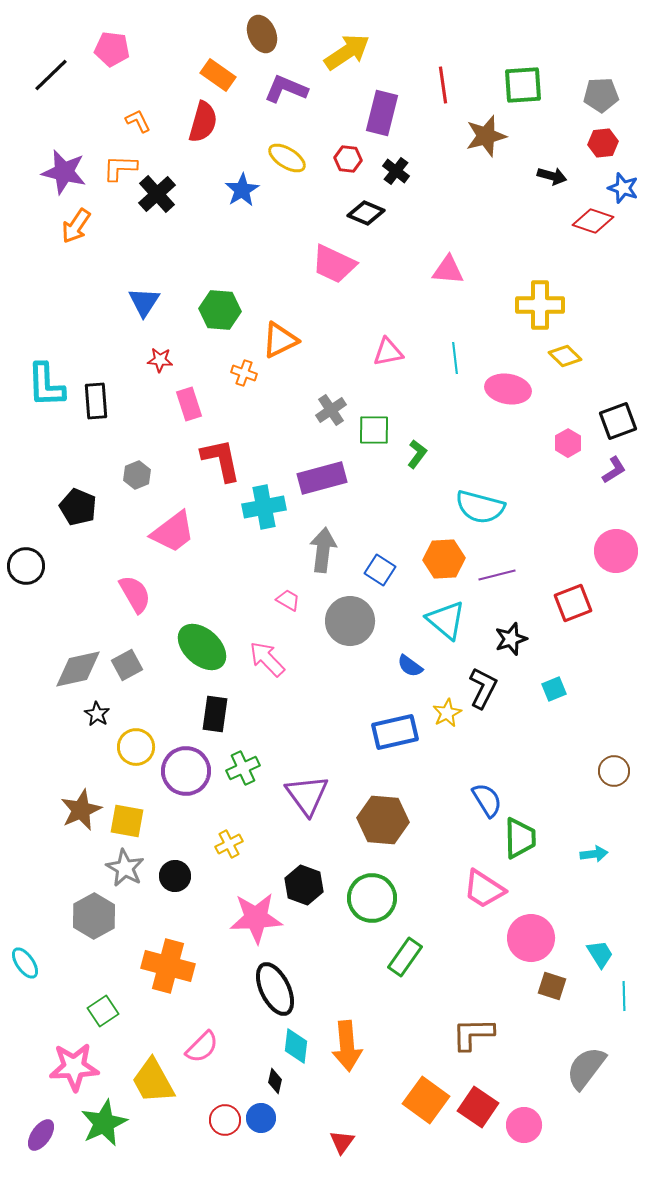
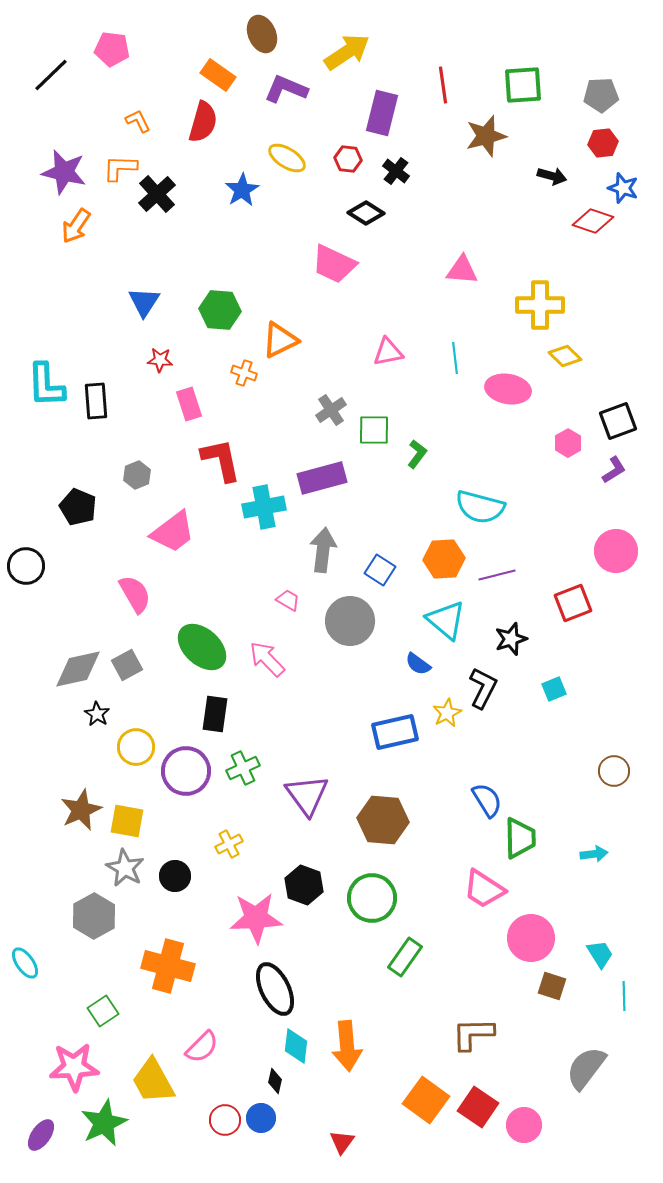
black diamond at (366, 213): rotated 9 degrees clockwise
pink triangle at (448, 270): moved 14 px right
blue semicircle at (410, 666): moved 8 px right, 2 px up
